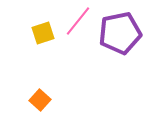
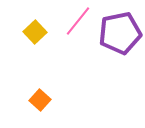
yellow square: moved 8 px left, 1 px up; rotated 25 degrees counterclockwise
